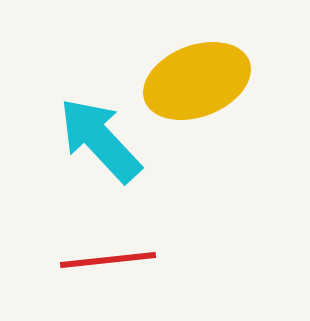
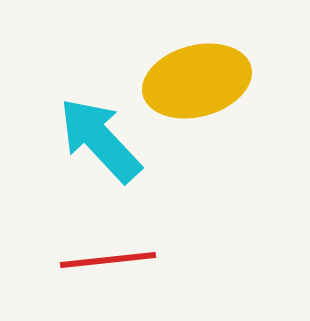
yellow ellipse: rotated 6 degrees clockwise
